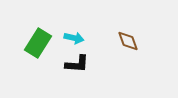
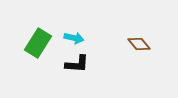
brown diamond: moved 11 px right, 3 px down; rotated 20 degrees counterclockwise
